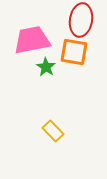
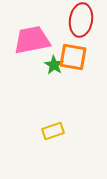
orange square: moved 1 px left, 5 px down
green star: moved 8 px right, 2 px up
yellow rectangle: rotated 65 degrees counterclockwise
